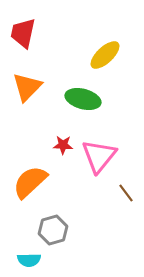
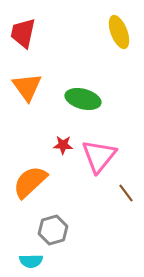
yellow ellipse: moved 14 px right, 23 px up; rotated 68 degrees counterclockwise
orange triangle: rotated 20 degrees counterclockwise
cyan semicircle: moved 2 px right, 1 px down
